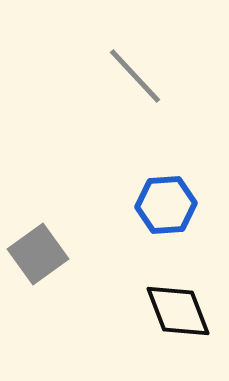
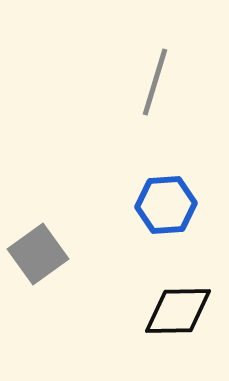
gray line: moved 20 px right, 6 px down; rotated 60 degrees clockwise
black diamond: rotated 70 degrees counterclockwise
